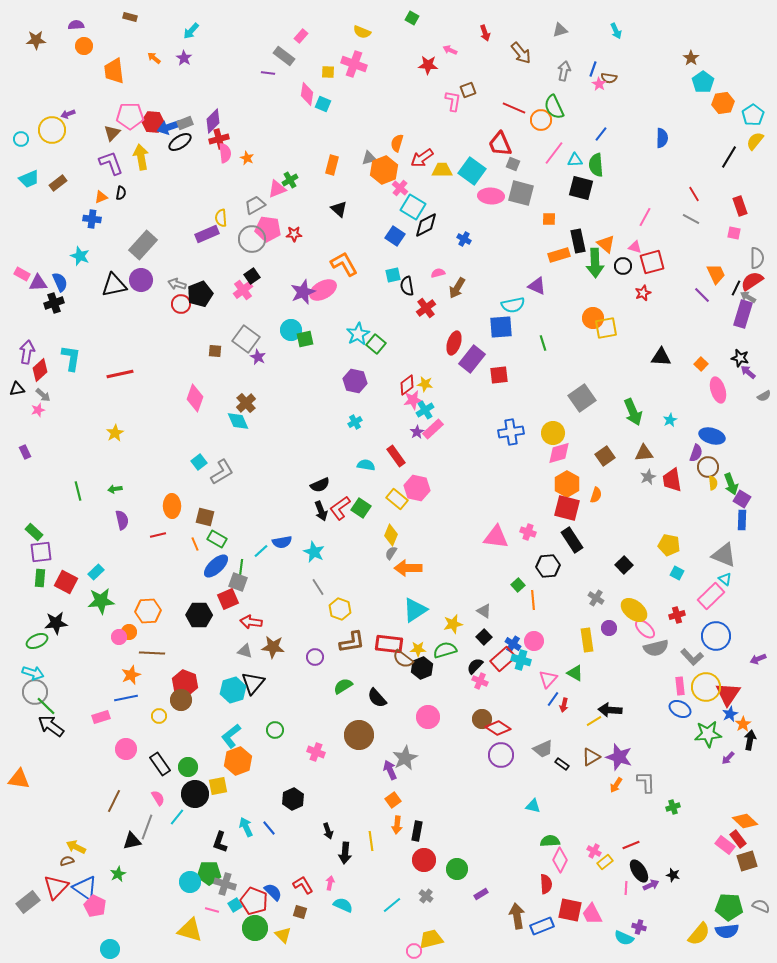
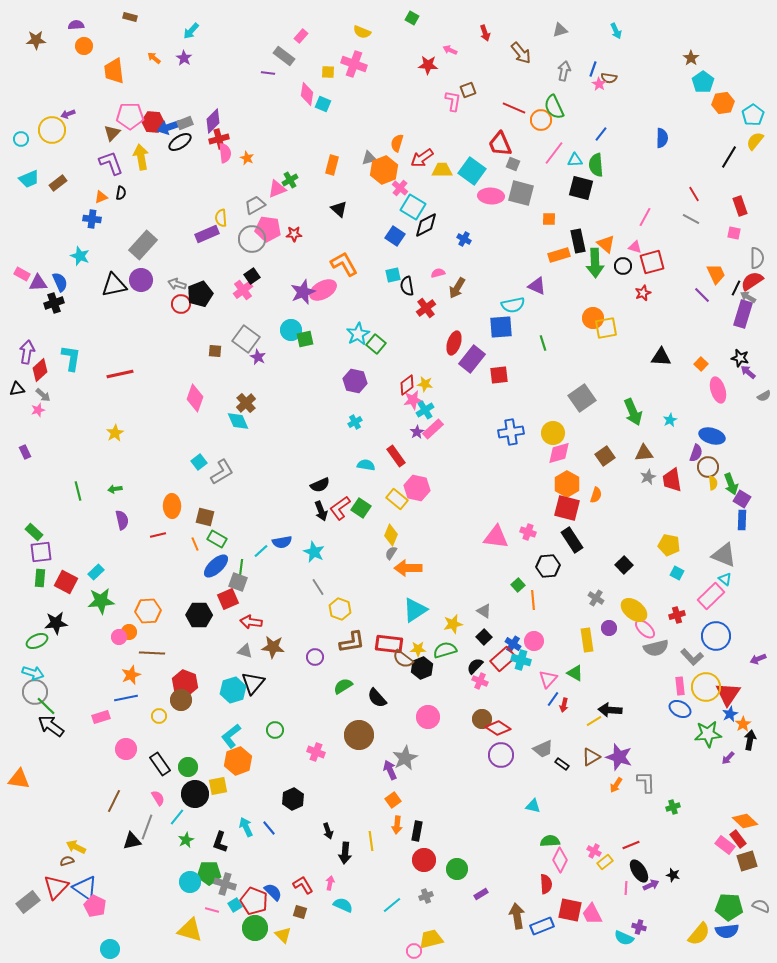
green star at (118, 874): moved 68 px right, 34 px up
gray cross at (426, 896): rotated 32 degrees clockwise
